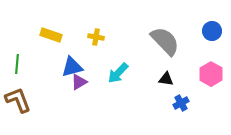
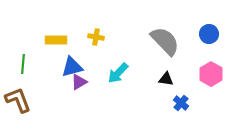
blue circle: moved 3 px left, 3 px down
yellow rectangle: moved 5 px right, 5 px down; rotated 20 degrees counterclockwise
green line: moved 6 px right
blue cross: rotated 21 degrees counterclockwise
